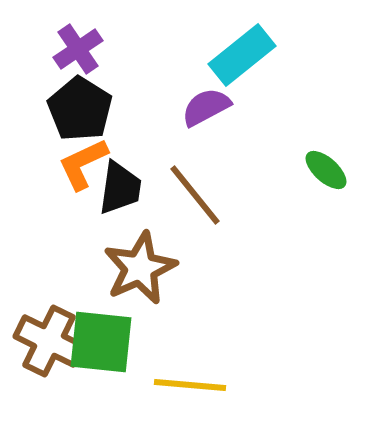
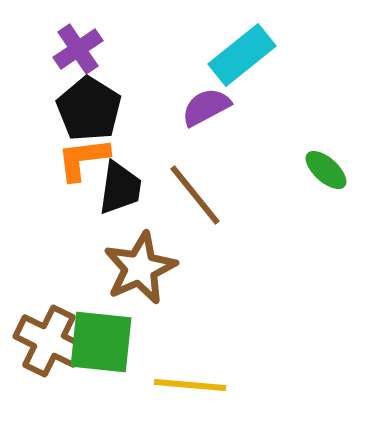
black pentagon: moved 9 px right
orange L-shape: moved 5 px up; rotated 18 degrees clockwise
